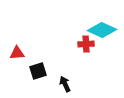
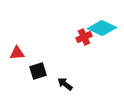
cyan diamond: moved 2 px up
red cross: moved 2 px left, 7 px up; rotated 21 degrees counterclockwise
black arrow: rotated 28 degrees counterclockwise
